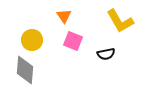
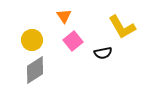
yellow L-shape: moved 2 px right, 6 px down
pink square: rotated 30 degrees clockwise
black semicircle: moved 3 px left, 1 px up
gray diamond: moved 10 px right; rotated 52 degrees clockwise
